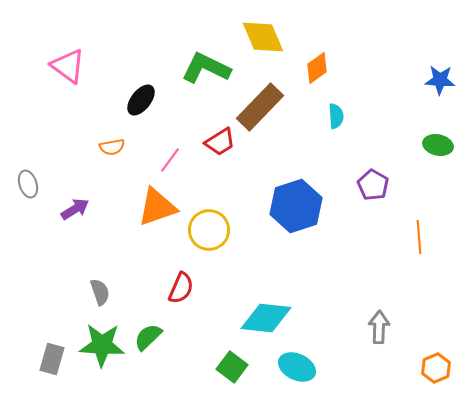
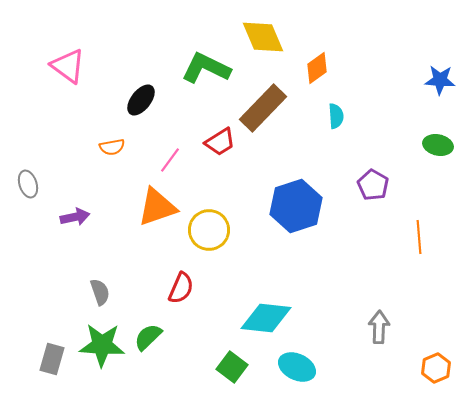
brown rectangle: moved 3 px right, 1 px down
purple arrow: moved 8 px down; rotated 20 degrees clockwise
